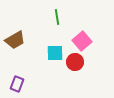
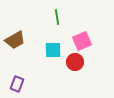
pink square: rotated 18 degrees clockwise
cyan square: moved 2 px left, 3 px up
